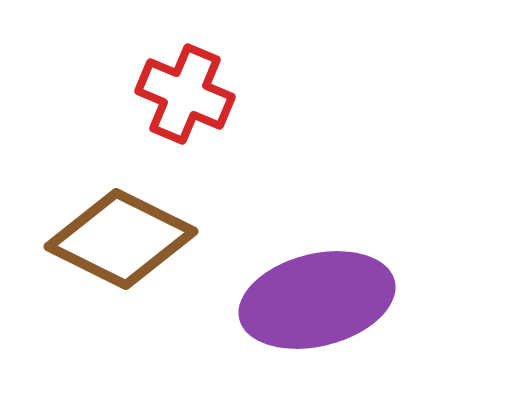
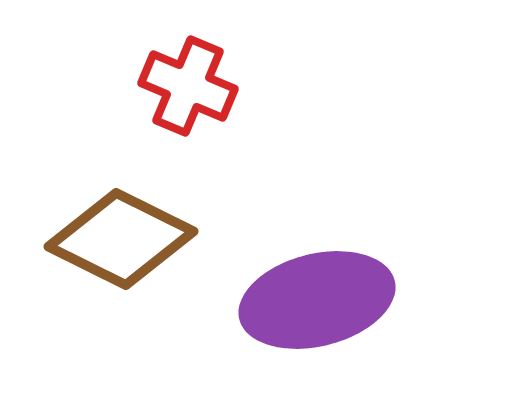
red cross: moved 3 px right, 8 px up
